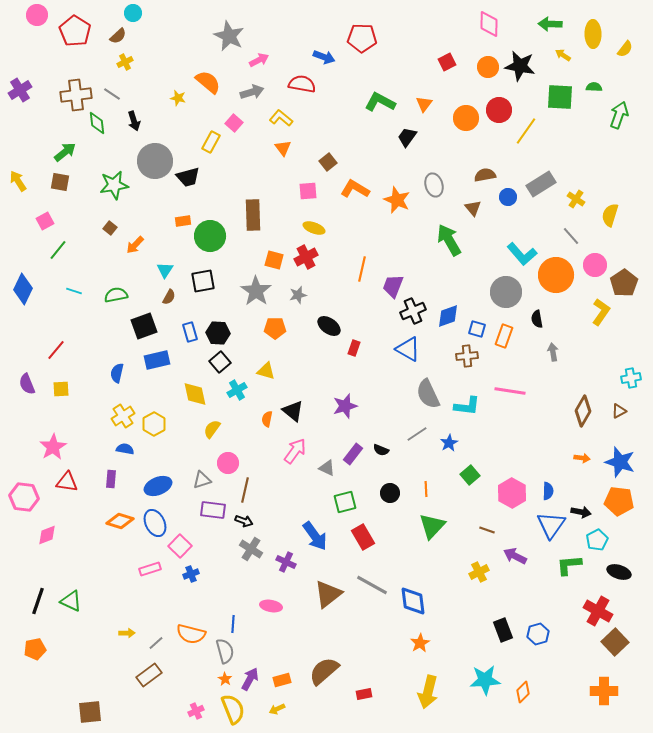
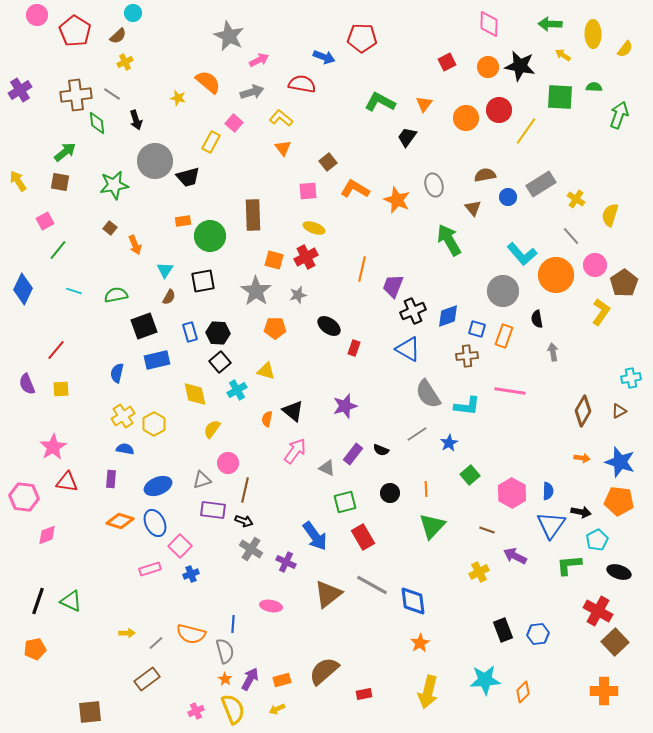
black arrow at (134, 121): moved 2 px right, 1 px up
orange arrow at (135, 245): rotated 66 degrees counterclockwise
gray circle at (506, 292): moved 3 px left, 1 px up
gray semicircle at (428, 394): rotated 8 degrees counterclockwise
blue hexagon at (538, 634): rotated 10 degrees clockwise
brown rectangle at (149, 675): moved 2 px left, 4 px down
